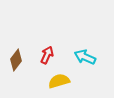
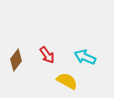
red arrow: rotated 120 degrees clockwise
yellow semicircle: moved 8 px right; rotated 45 degrees clockwise
